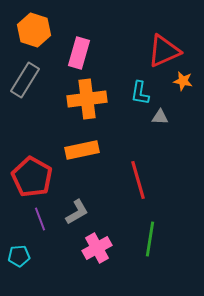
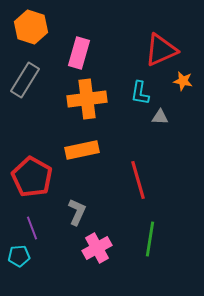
orange hexagon: moved 3 px left, 3 px up
red triangle: moved 3 px left, 1 px up
gray L-shape: rotated 36 degrees counterclockwise
purple line: moved 8 px left, 9 px down
